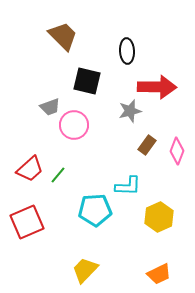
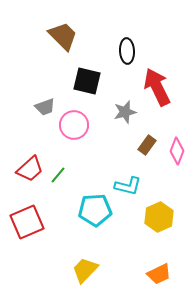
red arrow: rotated 117 degrees counterclockwise
gray trapezoid: moved 5 px left
gray star: moved 5 px left, 1 px down
cyan L-shape: rotated 12 degrees clockwise
